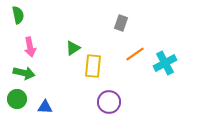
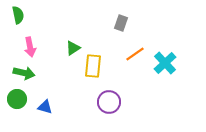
cyan cross: rotated 15 degrees counterclockwise
blue triangle: rotated 14 degrees clockwise
